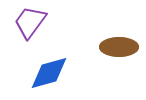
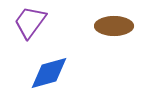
brown ellipse: moved 5 px left, 21 px up
